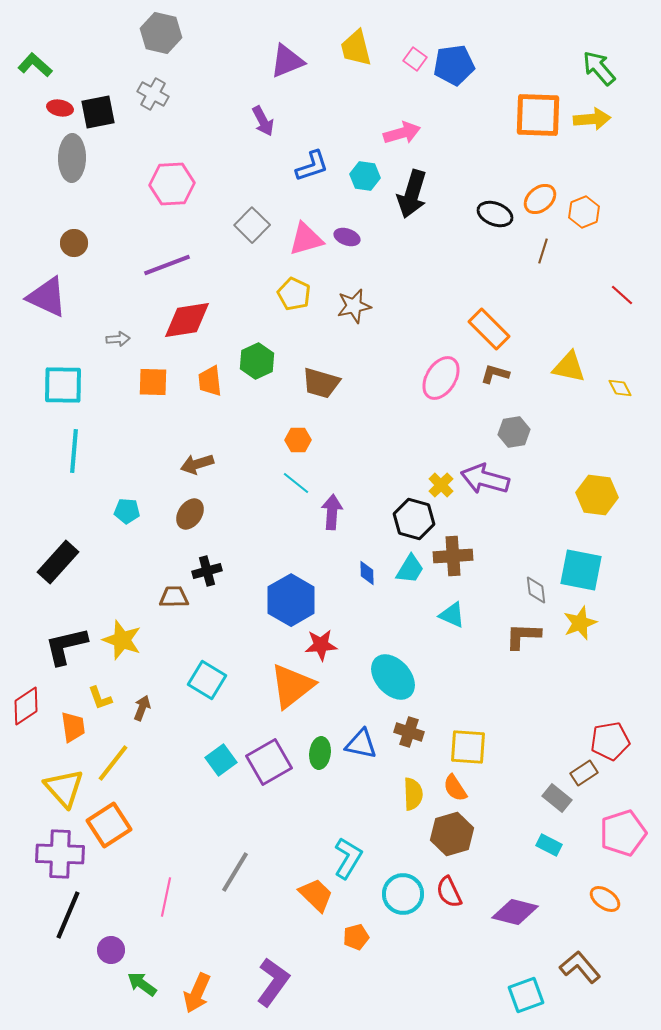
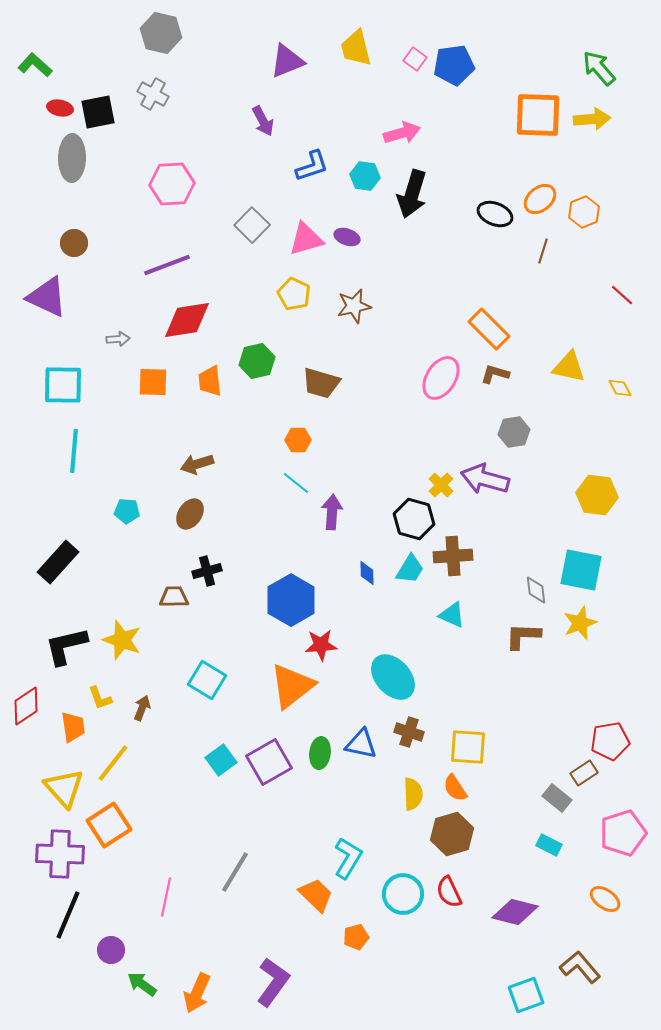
green hexagon at (257, 361): rotated 12 degrees clockwise
